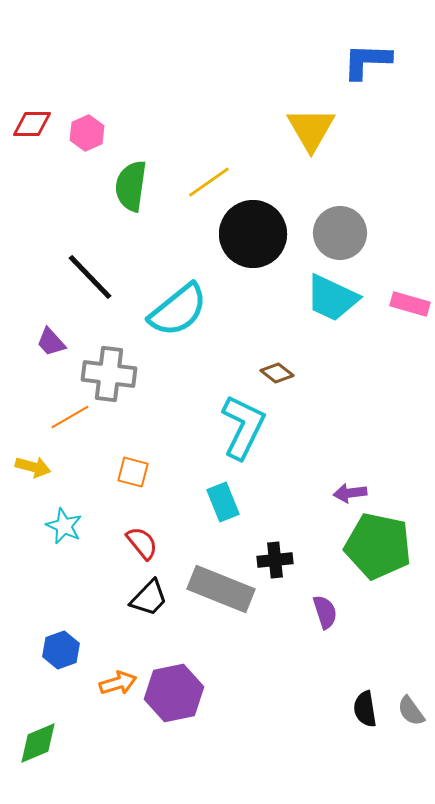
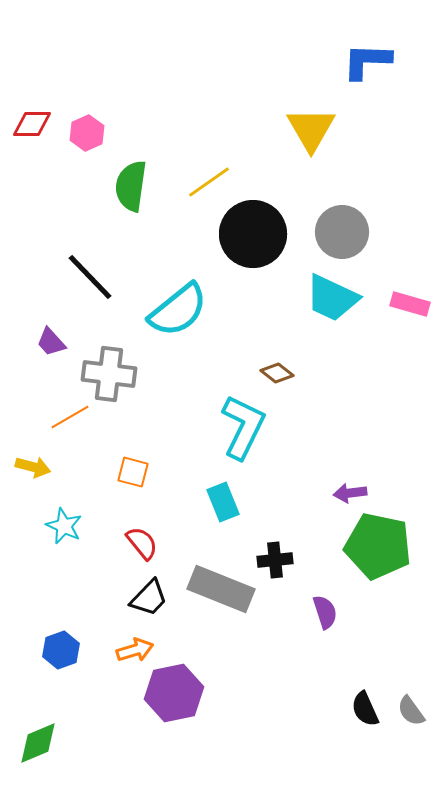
gray circle: moved 2 px right, 1 px up
orange arrow: moved 17 px right, 33 px up
black semicircle: rotated 15 degrees counterclockwise
